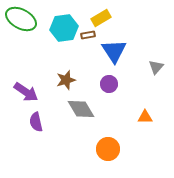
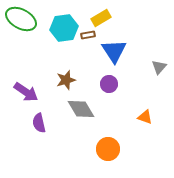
gray triangle: moved 3 px right
orange triangle: rotated 21 degrees clockwise
purple semicircle: moved 3 px right, 1 px down
